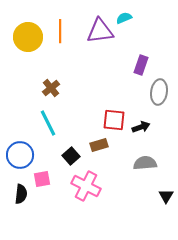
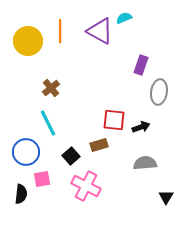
purple triangle: rotated 36 degrees clockwise
yellow circle: moved 4 px down
blue circle: moved 6 px right, 3 px up
black triangle: moved 1 px down
